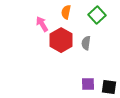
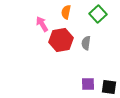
green square: moved 1 px right, 1 px up
red hexagon: rotated 20 degrees clockwise
